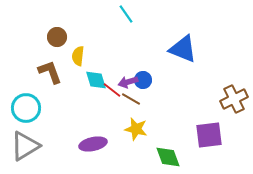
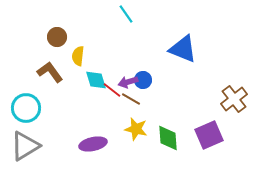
brown L-shape: rotated 16 degrees counterclockwise
brown cross: rotated 12 degrees counterclockwise
purple square: rotated 16 degrees counterclockwise
green diamond: moved 19 px up; rotated 16 degrees clockwise
